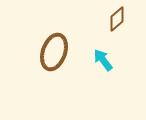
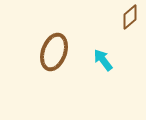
brown diamond: moved 13 px right, 2 px up
